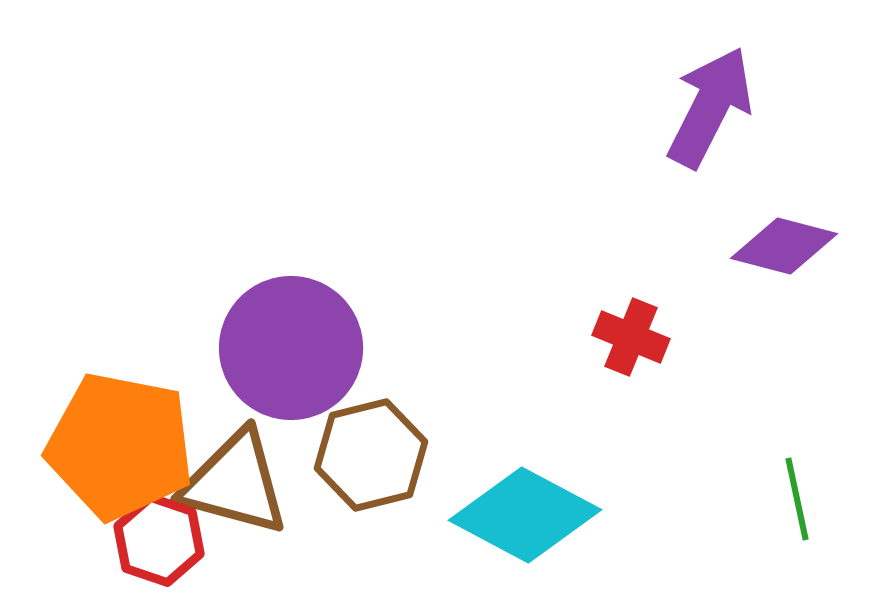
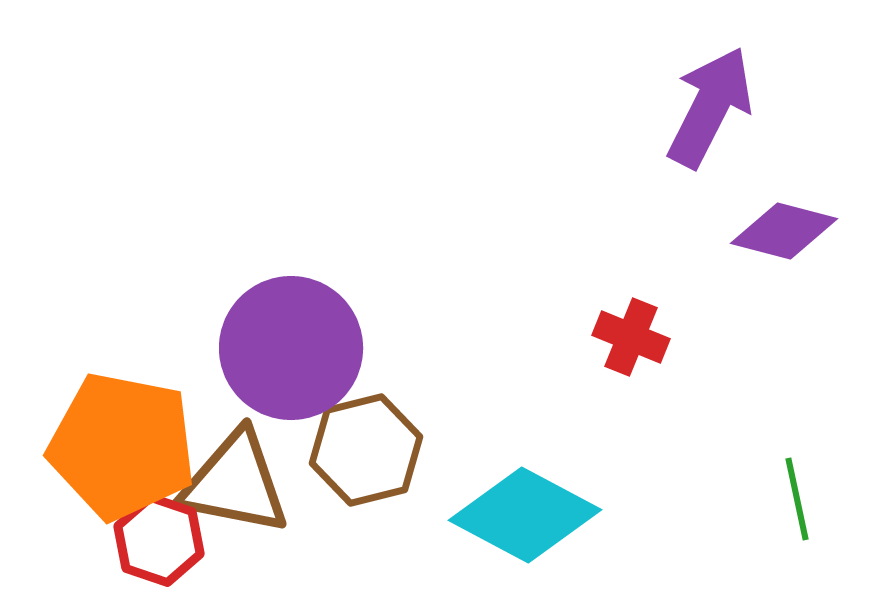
purple diamond: moved 15 px up
orange pentagon: moved 2 px right
brown hexagon: moved 5 px left, 5 px up
brown triangle: rotated 4 degrees counterclockwise
